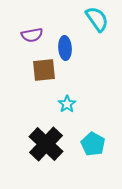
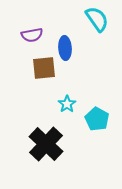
brown square: moved 2 px up
cyan pentagon: moved 4 px right, 25 px up
